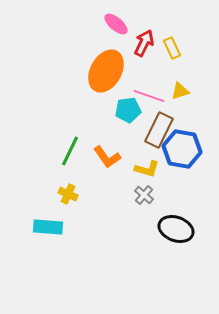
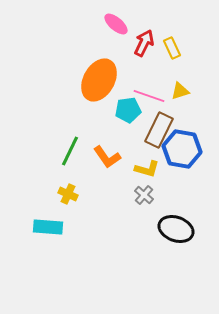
orange ellipse: moved 7 px left, 9 px down
